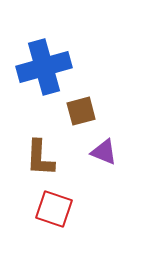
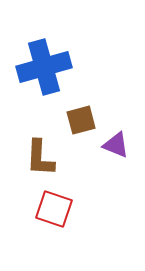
brown square: moved 9 px down
purple triangle: moved 12 px right, 7 px up
